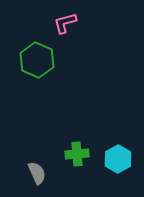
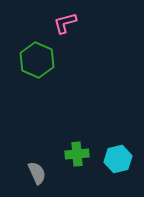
cyan hexagon: rotated 16 degrees clockwise
